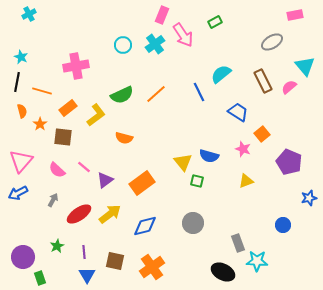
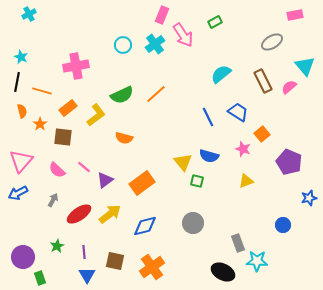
blue line at (199, 92): moved 9 px right, 25 px down
